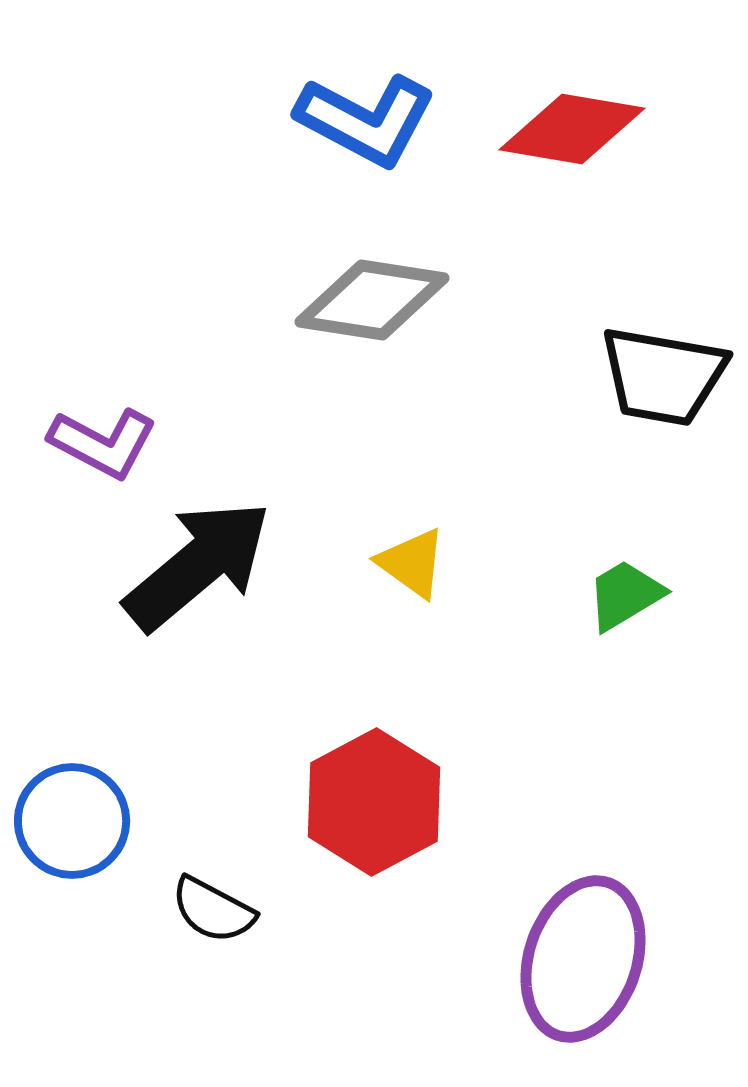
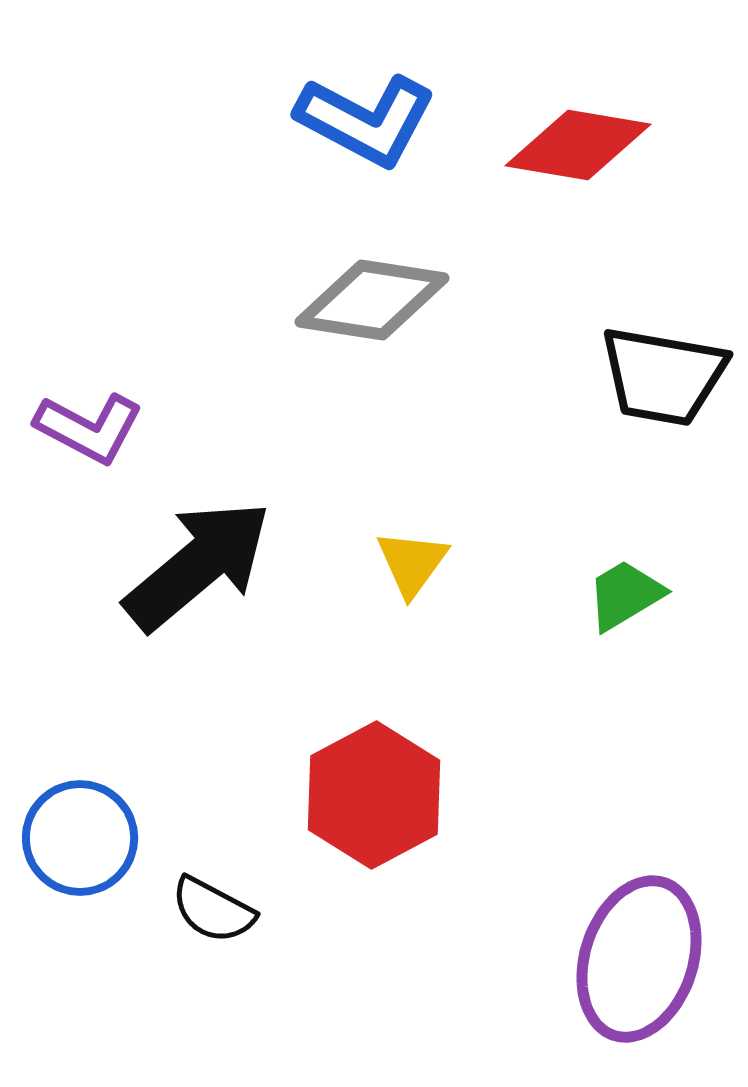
red diamond: moved 6 px right, 16 px down
purple L-shape: moved 14 px left, 15 px up
yellow triangle: rotated 30 degrees clockwise
red hexagon: moved 7 px up
blue circle: moved 8 px right, 17 px down
purple ellipse: moved 56 px right
